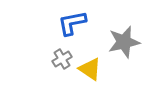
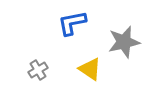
gray cross: moved 24 px left, 11 px down
